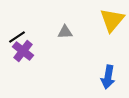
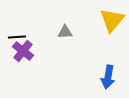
black line: rotated 30 degrees clockwise
